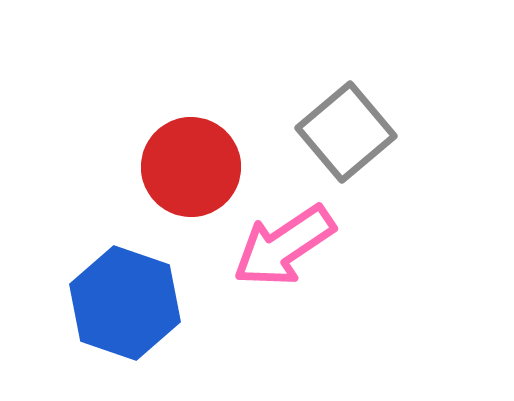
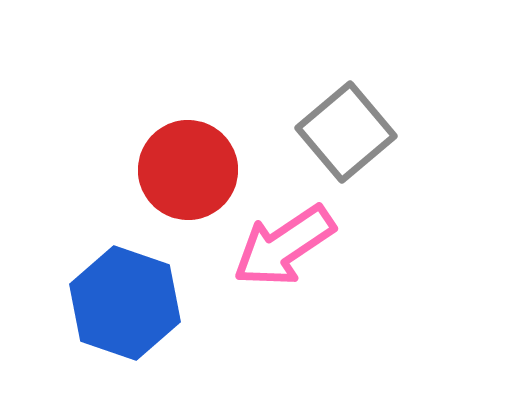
red circle: moved 3 px left, 3 px down
